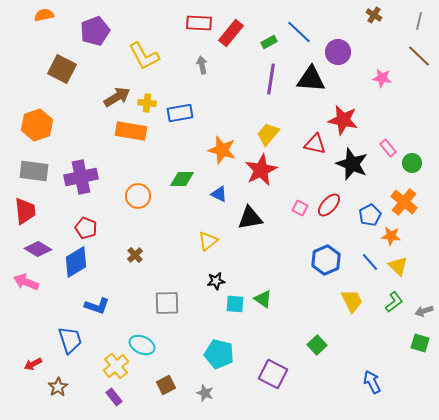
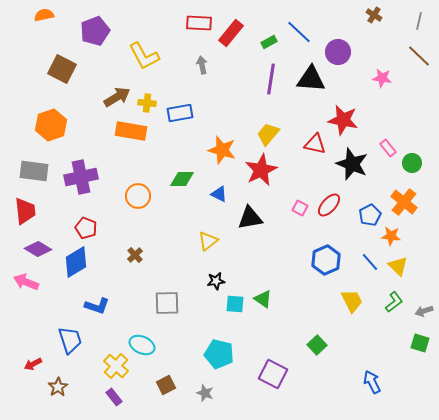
orange hexagon at (37, 125): moved 14 px right
yellow cross at (116, 366): rotated 10 degrees counterclockwise
